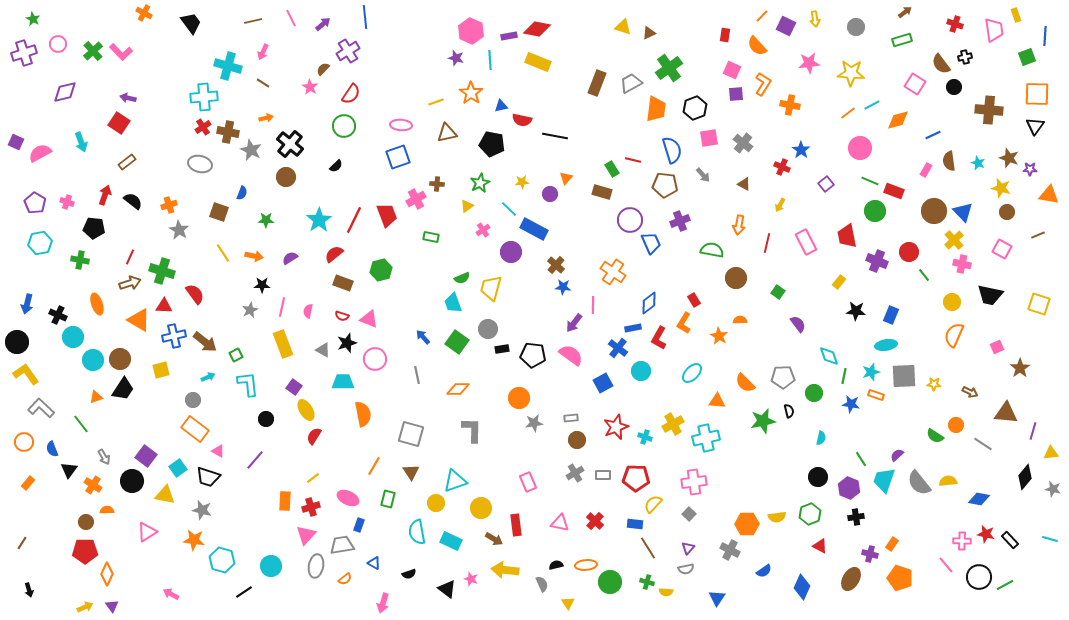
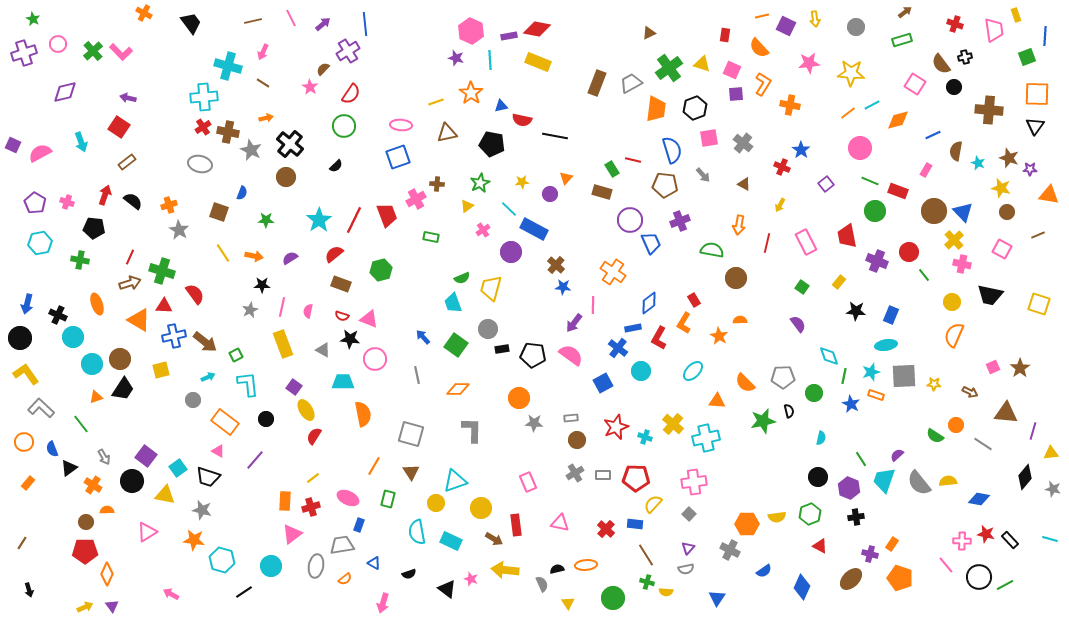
orange line at (762, 16): rotated 32 degrees clockwise
blue line at (365, 17): moved 7 px down
yellow triangle at (623, 27): moved 79 px right, 37 px down
orange semicircle at (757, 46): moved 2 px right, 2 px down
red square at (119, 123): moved 4 px down
purple square at (16, 142): moved 3 px left, 3 px down
brown semicircle at (949, 161): moved 7 px right, 10 px up; rotated 18 degrees clockwise
red rectangle at (894, 191): moved 4 px right
brown rectangle at (343, 283): moved 2 px left, 1 px down
green square at (778, 292): moved 24 px right, 5 px up
black circle at (17, 342): moved 3 px right, 4 px up
green square at (457, 342): moved 1 px left, 3 px down
black star at (347, 343): moved 3 px right, 4 px up; rotated 24 degrees clockwise
pink square at (997, 347): moved 4 px left, 20 px down
cyan circle at (93, 360): moved 1 px left, 4 px down
cyan ellipse at (692, 373): moved 1 px right, 2 px up
blue star at (851, 404): rotated 18 degrees clockwise
gray star at (534, 423): rotated 12 degrees clockwise
yellow cross at (673, 424): rotated 20 degrees counterclockwise
orange rectangle at (195, 429): moved 30 px right, 7 px up
black triangle at (69, 470): moved 2 px up; rotated 18 degrees clockwise
red cross at (595, 521): moved 11 px right, 8 px down
pink triangle at (306, 535): moved 14 px left, 1 px up; rotated 10 degrees clockwise
brown line at (648, 548): moved 2 px left, 7 px down
black semicircle at (556, 565): moved 1 px right, 4 px down
brown ellipse at (851, 579): rotated 15 degrees clockwise
green circle at (610, 582): moved 3 px right, 16 px down
